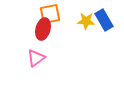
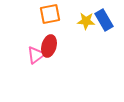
red ellipse: moved 6 px right, 17 px down
pink triangle: moved 3 px up
